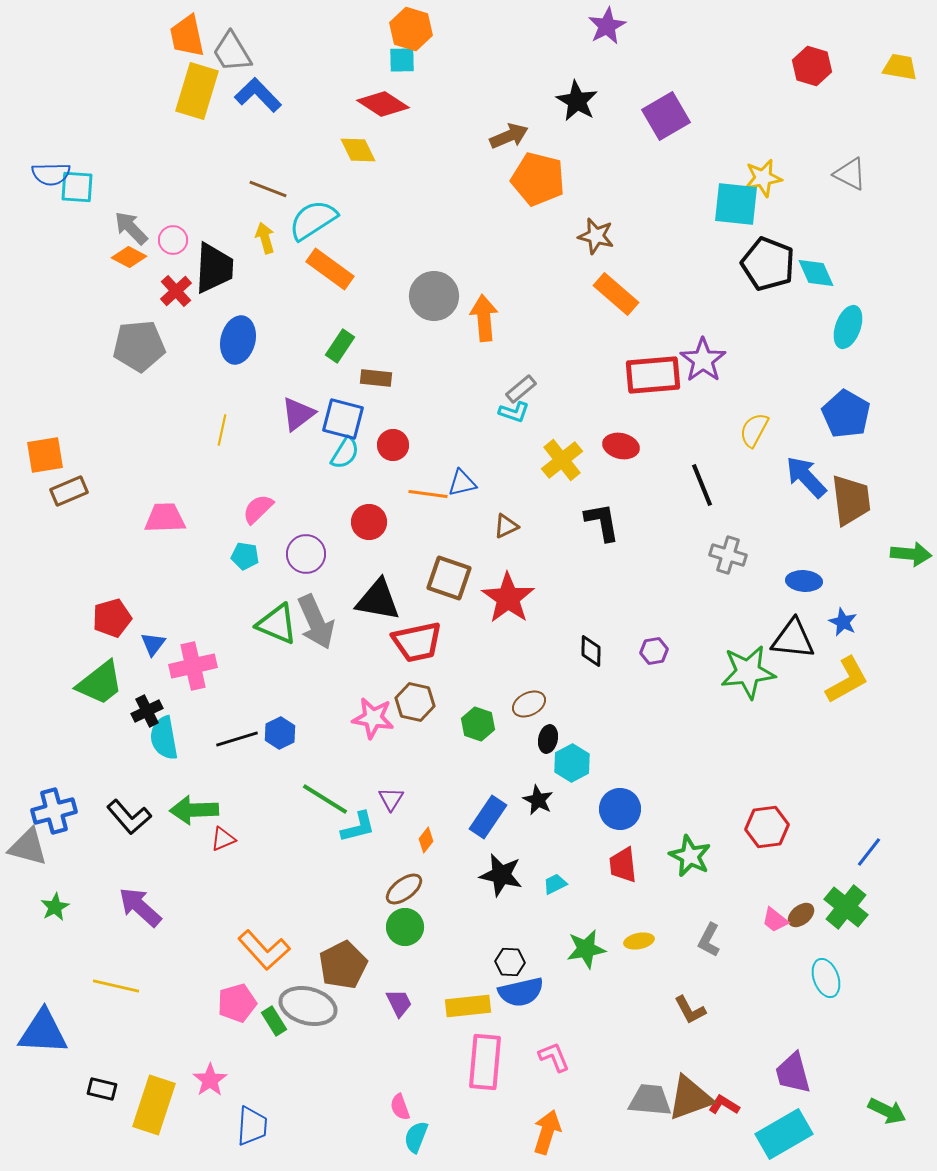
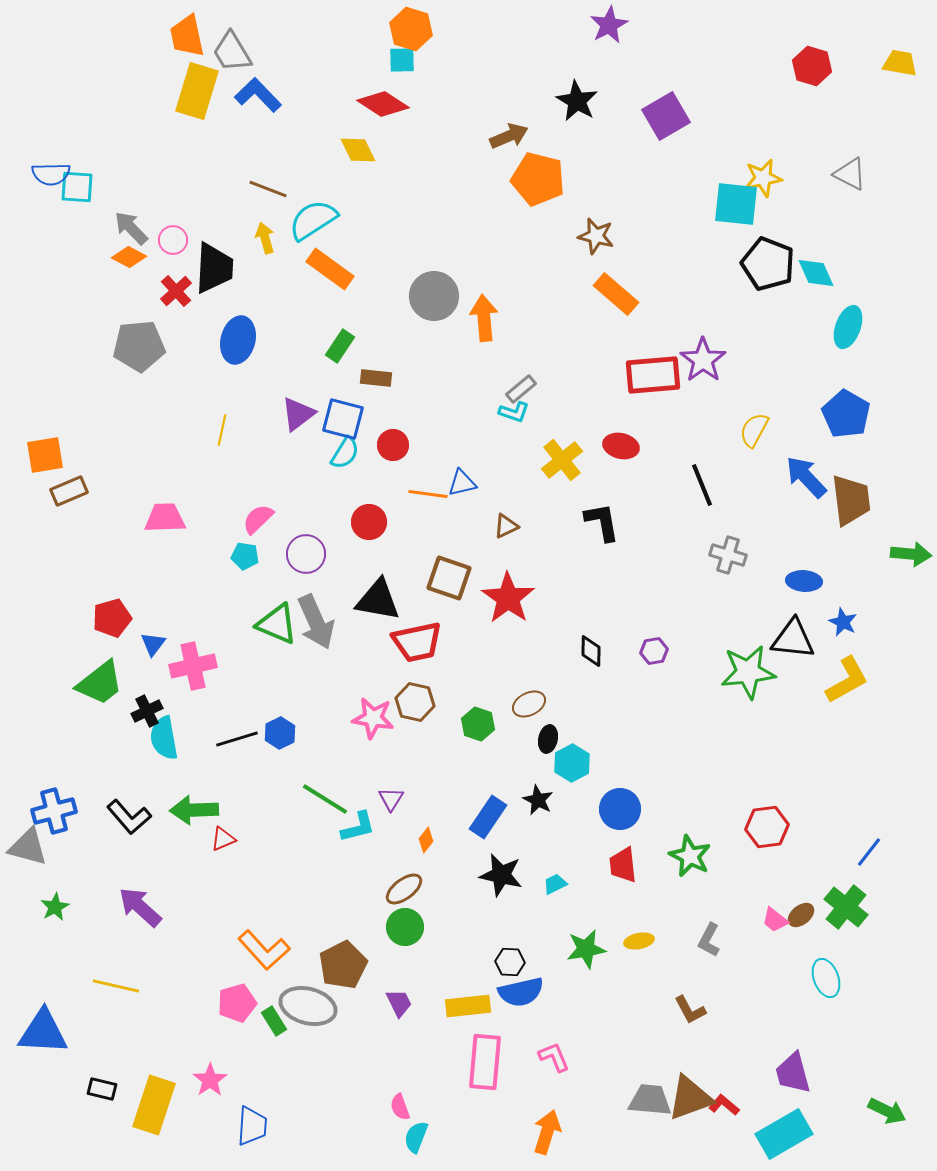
purple star at (607, 26): moved 2 px right, 1 px up
yellow trapezoid at (900, 67): moved 4 px up
pink semicircle at (258, 509): moved 10 px down
red L-shape at (724, 1105): rotated 8 degrees clockwise
